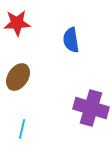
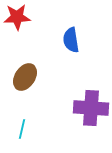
red star: moved 6 px up
brown ellipse: moved 7 px right
purple cross: rotated 12 degrees counterclockwise
